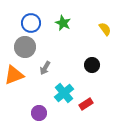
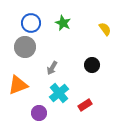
gray arrow: moved 7 px right
orange triangle: moved 4 px right, 10 px down
cyan cross: moved 5 px left
red rectangle: moved 1 px left, 1 px down
